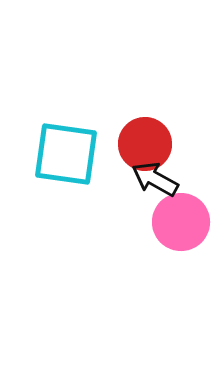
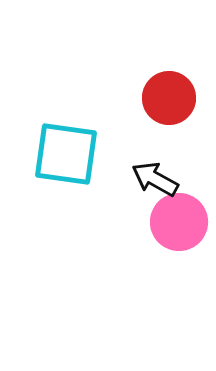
red circle: moved 24 px right, 46 px up
pink circle: moved 2 px left
